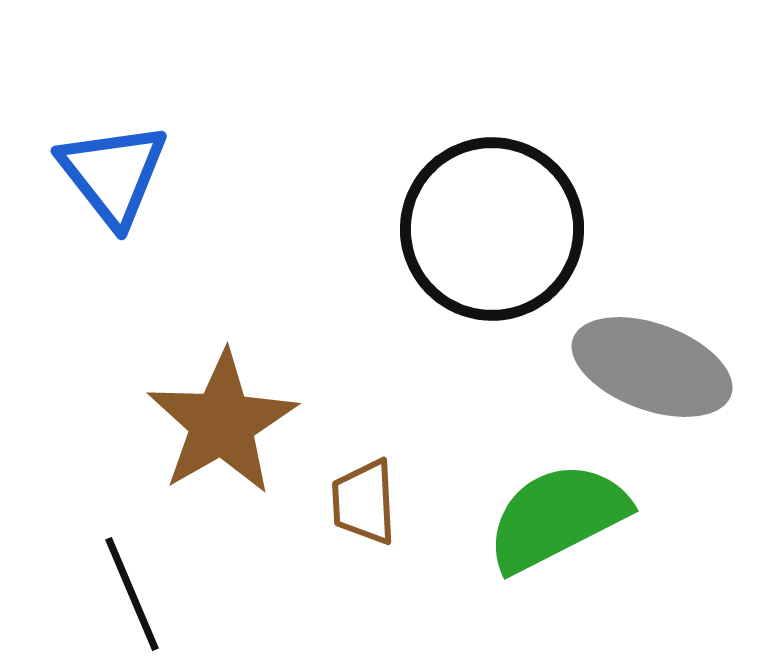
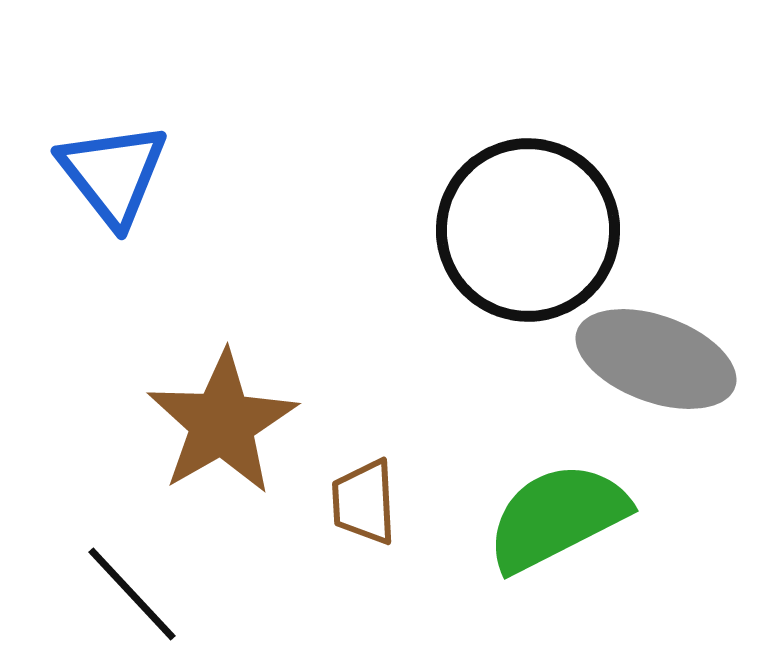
black circle: moved 36 px right, 1 px down
gray ellipse: moved 4 px right, 8 px up
black line: rotated 20 degrees counterclockwise
